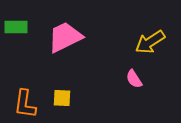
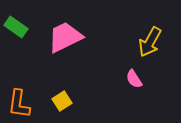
green rectangle: rotated 35 degrees clockwise
yellow arrow: rotated 28 degrees counterclockwise
yellow square: moved 3 px down; rotated 36 degrees counterclockwise
orange L-shape: moved 6 px left
